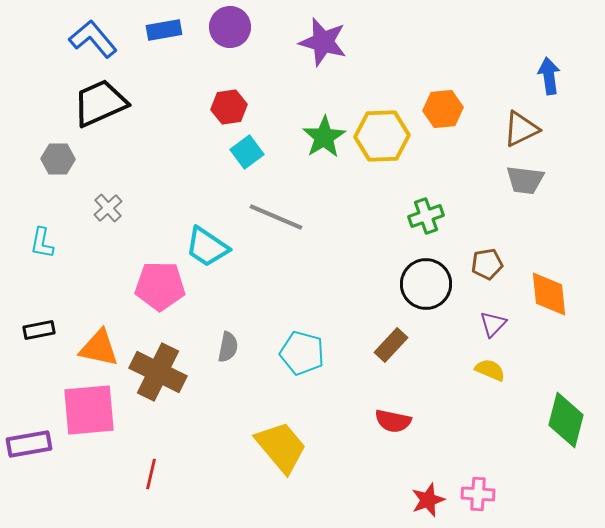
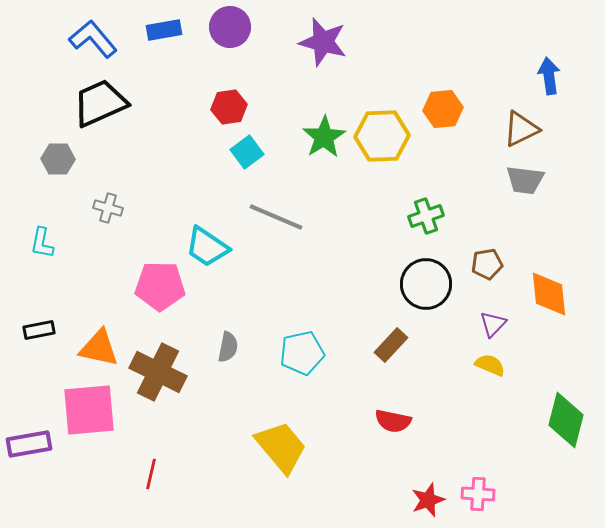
gray cross: rotated 32 degrees counterclockwise
cyan pentagon: rotated 27 degrees counterclockwise
yellow semicircle: moved 5 px up
